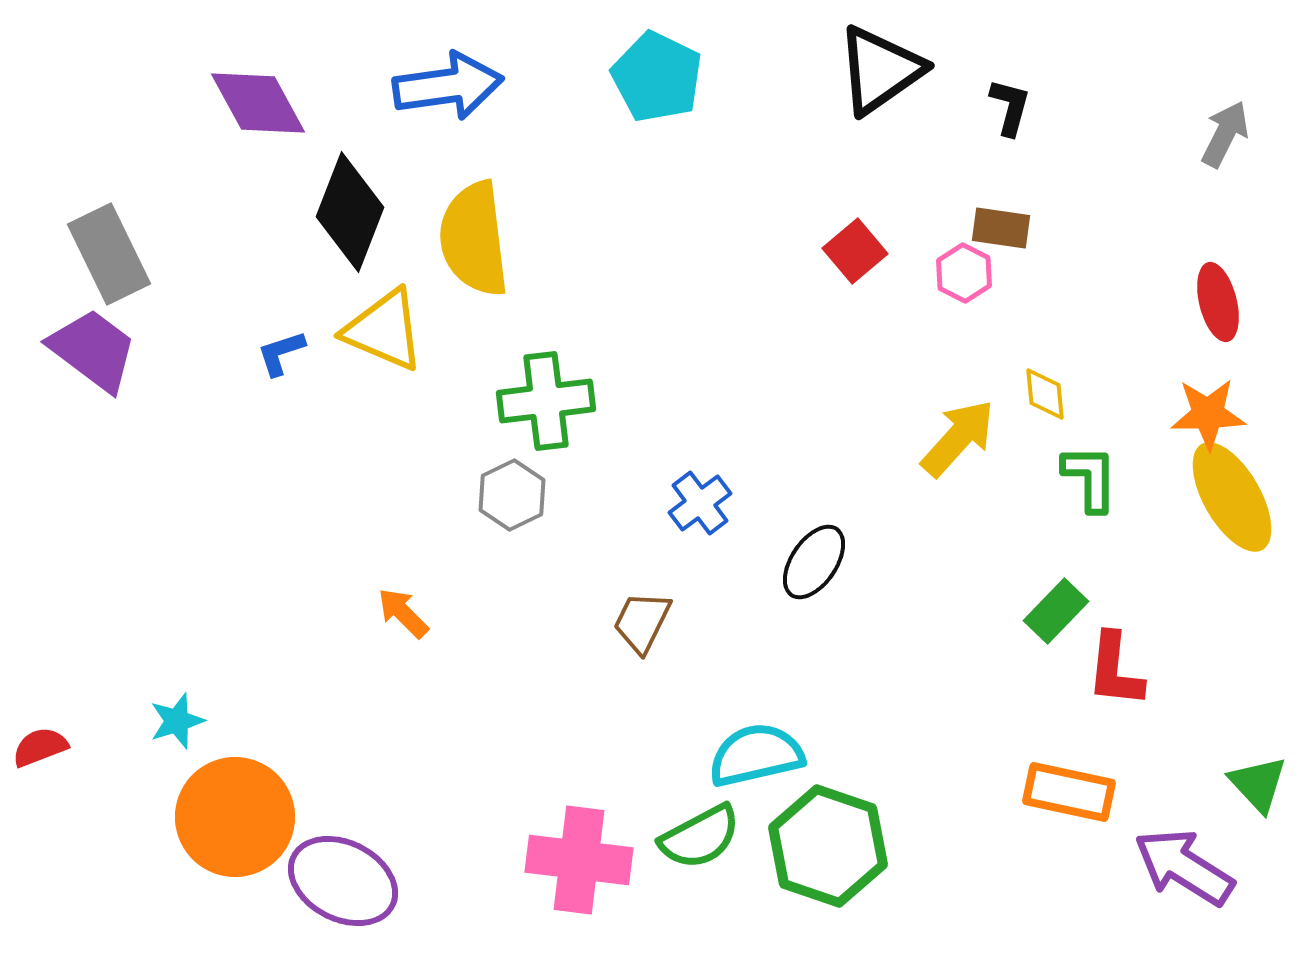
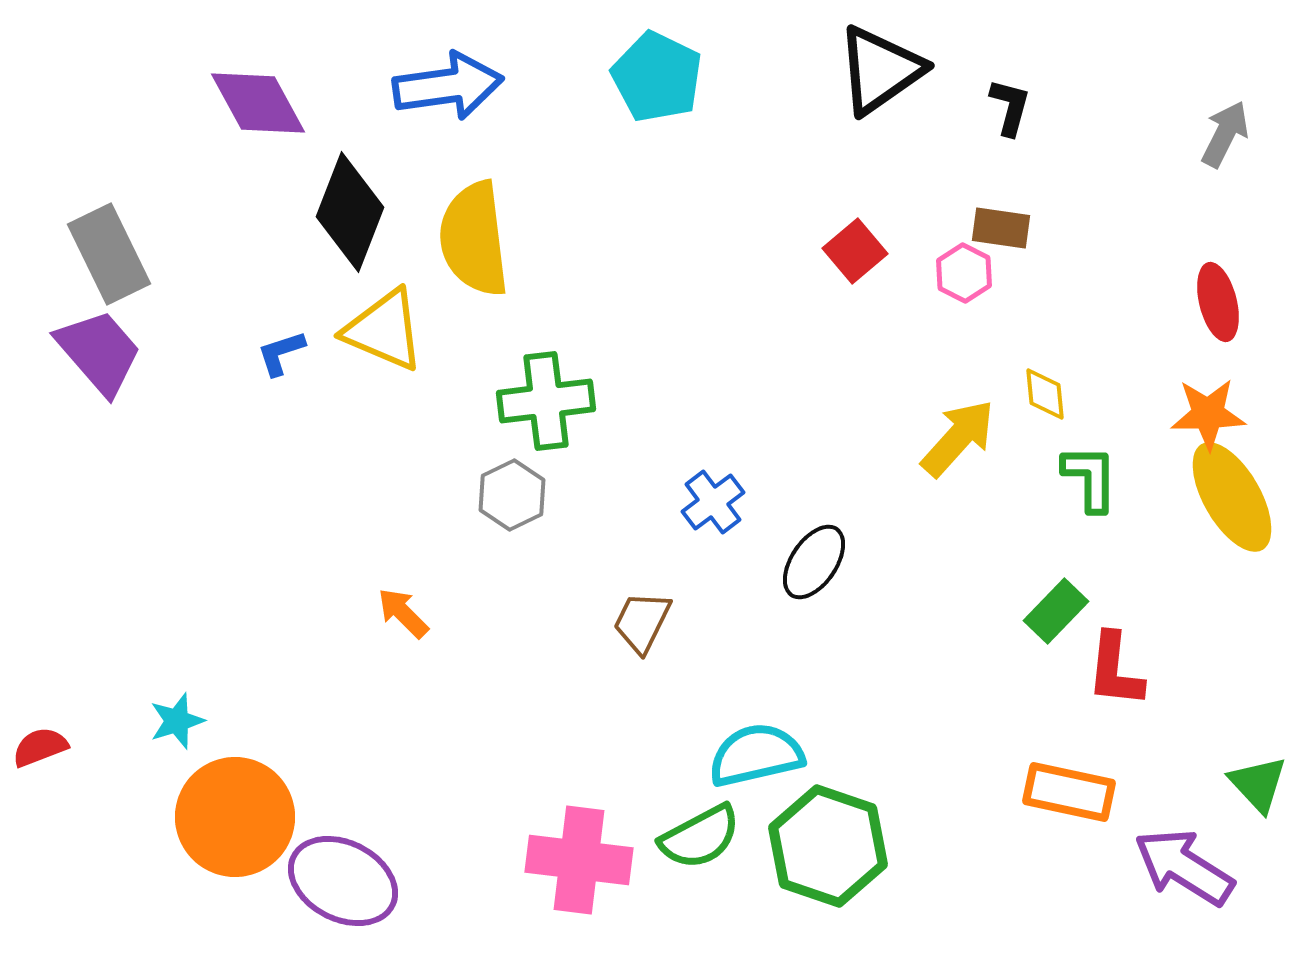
purple trapezoid: moved 6 px right, 2 px down; rotated 12 degrees clockwise
blue cross: moved 13 px right, 1 px up
